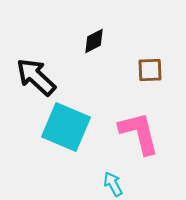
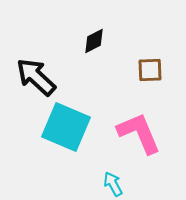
pink L-shape: rotated 9 degrees counterclockwise
